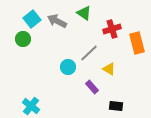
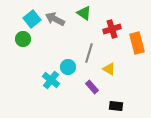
gray arrow: moved 2 px left, 2 px up
gray line: rotated 30 degrees counterclockwise
cyan cross: moved 20 px right, 26 px up
